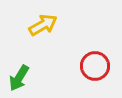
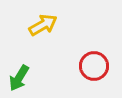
red circle: moved 1 px left
